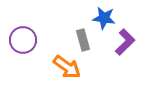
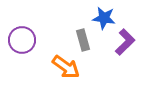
purple circle: moved 1 px left
orange arrow: moved 1 px left
